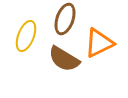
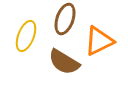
orange triangle: moved 2 px up
brown semicircle: moved 3 px down
